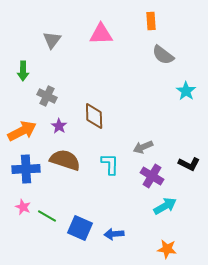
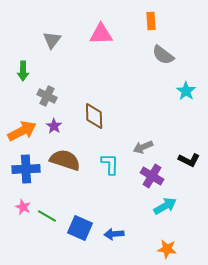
purple star: moved 5 px left
black L-shape: moved 4 px up
